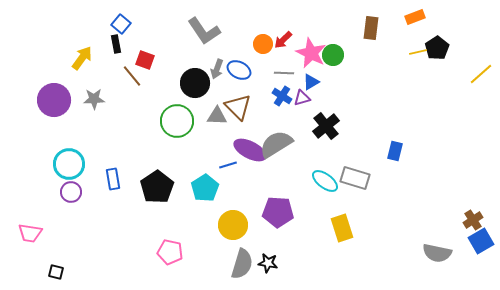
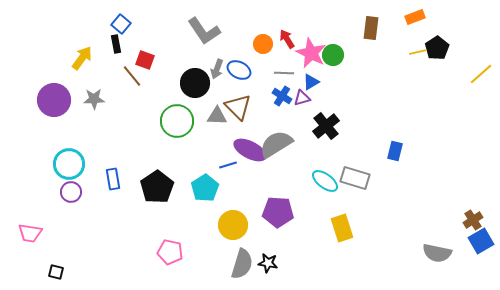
red arrow at (283, 40): moved 4 px right, 1 px up; rotated 102 degrees clockwise
